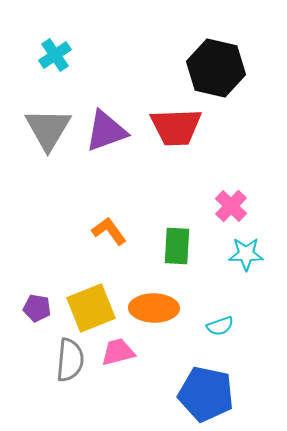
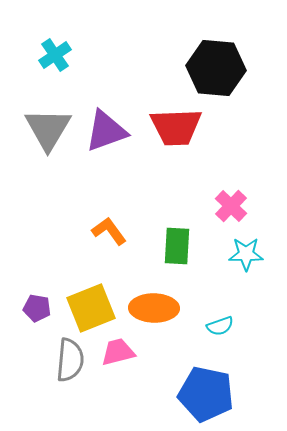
black hexagon: rotated 8 degrees counterclockwise
